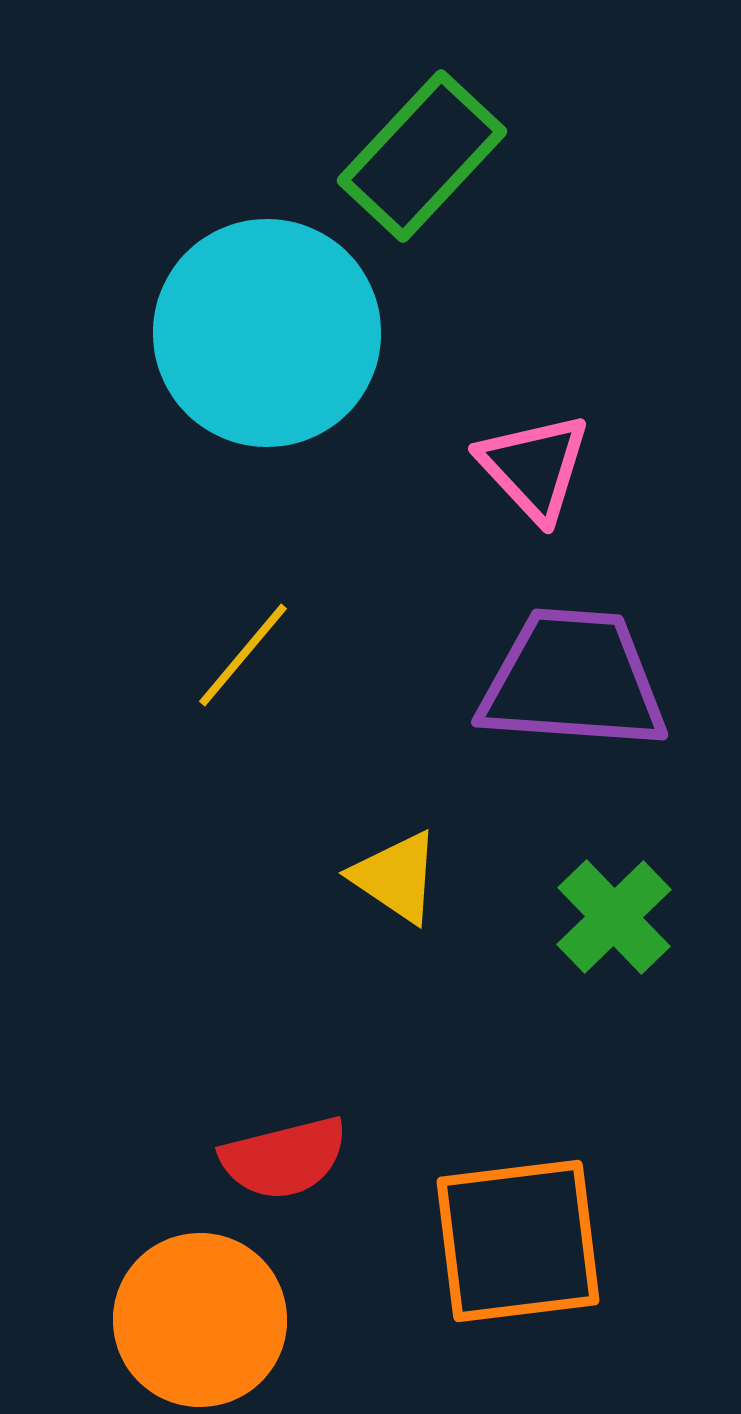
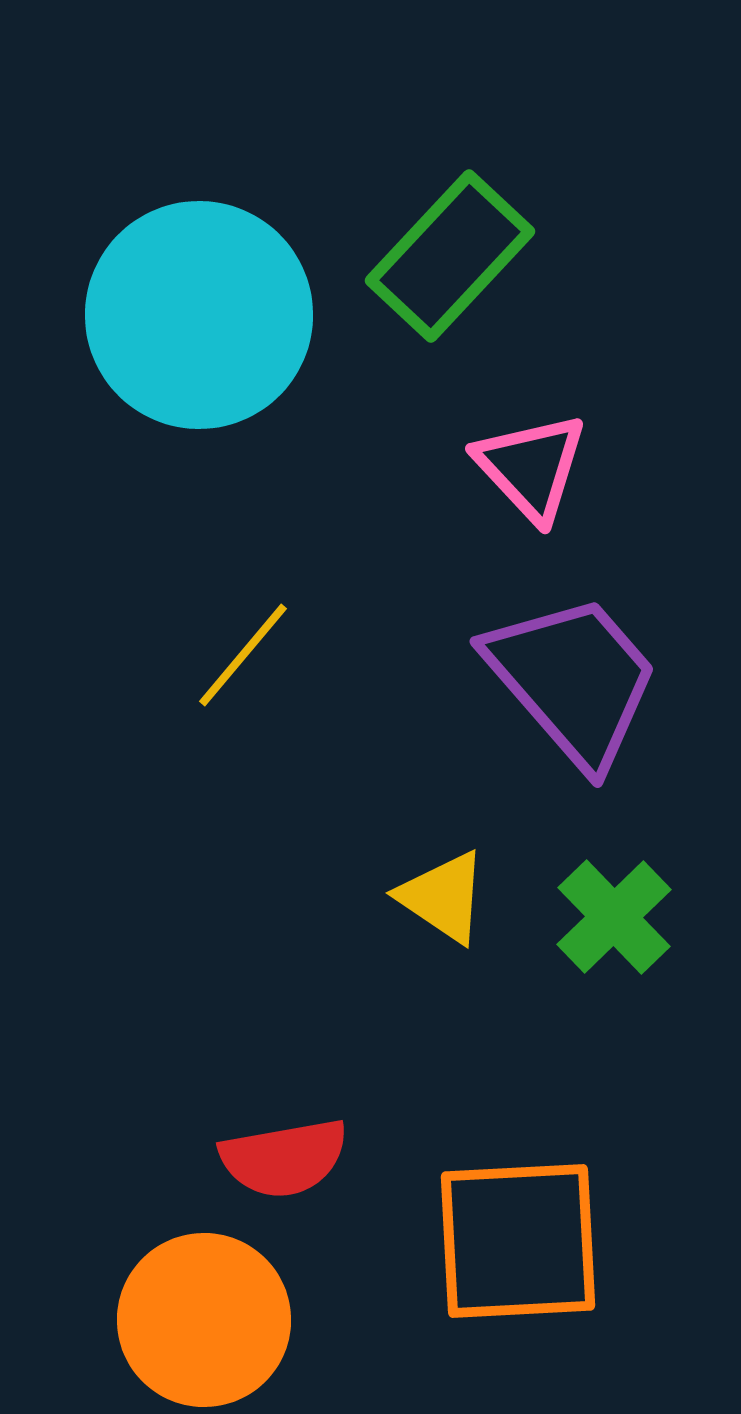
green rectangle: moved 28 px right, 100 px down
cyan circle: moved 68 px left, 18 px up
pink triangle: moved 3 px left
purple trapezoid: rotated 45 degrees clockwise
yellow triangle: moved 47 px right, 20 px down
red semicircle: rotated 4 degrees clockwise
orange square: rotated 4 degrees clockwise
orange circle: moved 4 px right
